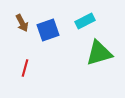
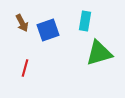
cyan rectangle: rotated 54 degrees counterclockwise
